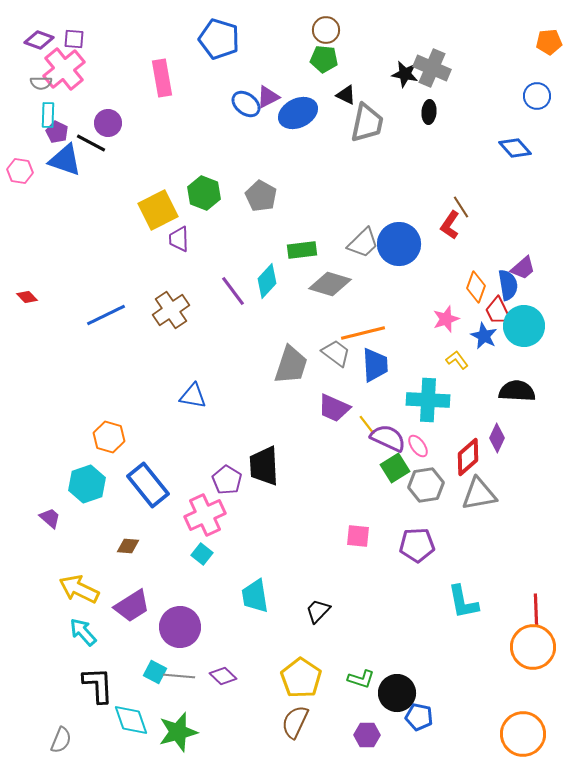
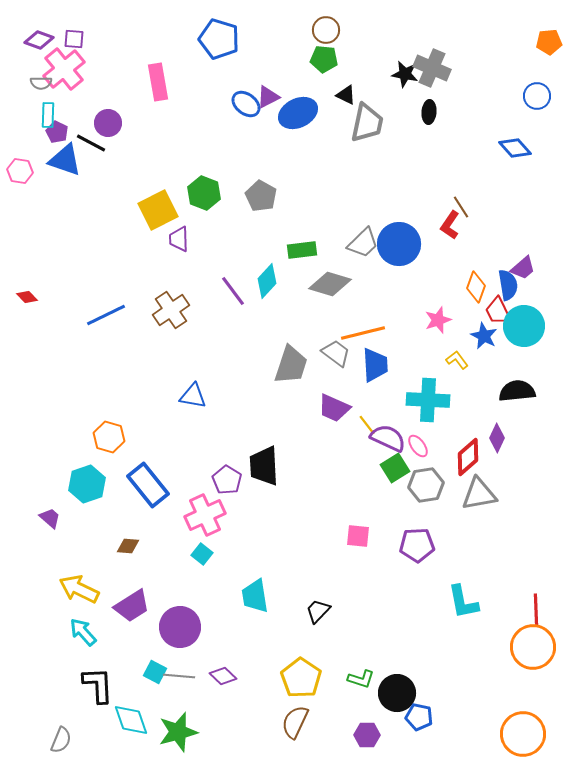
pink rectangle at (162, 78): moved 4 px left, 4 px down
pink star at (446, 319): moved 8 px left, 1 px down
black semicircle at (517, 391): rotated 9 degrees counterclockwise
